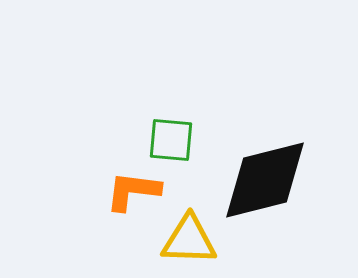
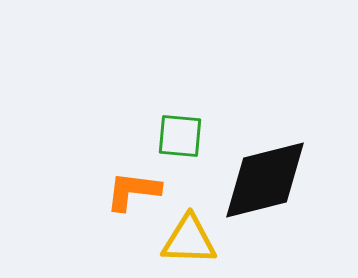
green square: moved 9 px right, 4 px up
